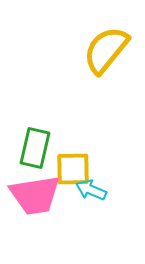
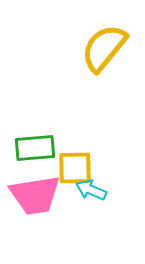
yellow semicircle: moved 2 px left, 2 px up
green rectangle: rotated 72 degrees clockwise
yellow square: moved 2 px right, 1 px up
